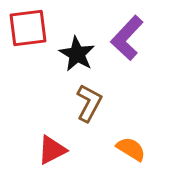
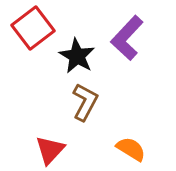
red square: moved 5 px right; rotated 30 degrees counterclockwise
black star: moved 2 px down
brown L-shape: moved 4 px left, 1 px up
red triangle: moved 2 px left; rotated 20 degrees counterclockwise
